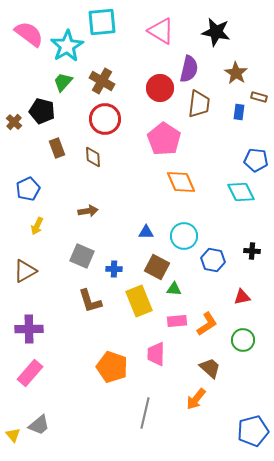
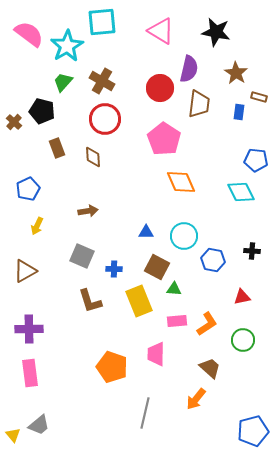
pink rectangle at (30, 373): rotated 48 degrees counterclockwise
